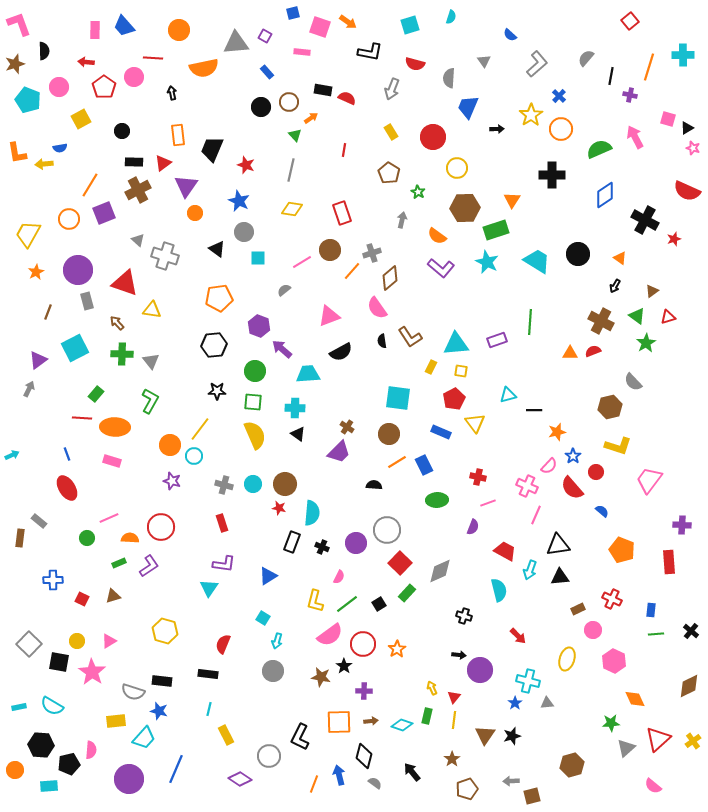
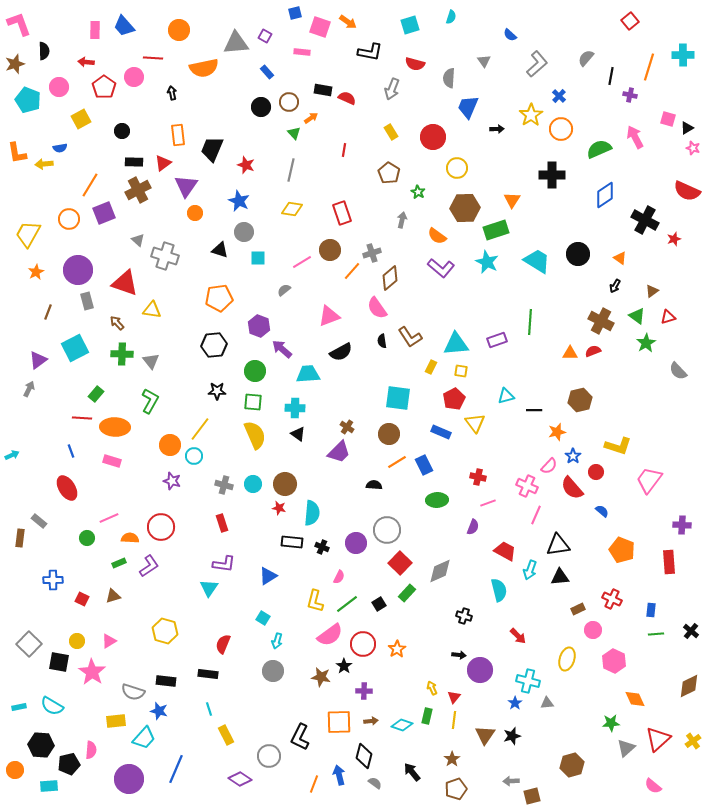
blue square at (293, 13): moved 2 px right
green triangle at (295, 135): moved 1 px left, 2 px up
black triangle at (217, 249): moved 3 px right, 1 px down; rotated 18 degrees counterclockwise
gray semicircle at (633, 382): moved 45 px right, 11 px up
cyan triangle at (508, 395): moved 2 px left, 1 px down
brown hexagon at (610, 407): moved 30 px left, 7 px up
blue line at (67, 454): moved 4 px right, 3 px up
black rectangle at (292, 542): rotated 75 degrees clockwise
black rectangle at (162, 681): moved 4 px right
cyan line at (209, 709): rotated 32 degrees counterclockwise
brown pentagon at (467, 789): moved 11 px left
